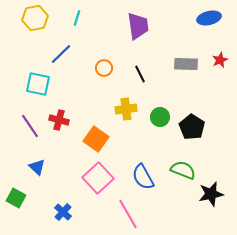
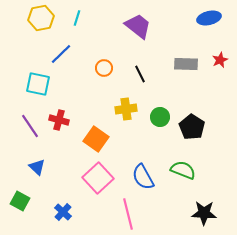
yellow hexagon: moved 6 px right
purple trapezoid: rotated 44 degrees counterclockwise
black star: moved 7 px left, 19 px down; rotated 15 degrees clockwise
green square: moved 4 px right, 3 px down
pink line: rotated 16 degrees clockwise
